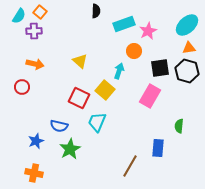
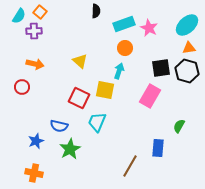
pink star: moved 1 px right, 3 px up; rotated 18 degrees counterclockwise
orange circle: moved 9 px left, 3 px up
black square: moved 1 px right
yellow square: rotated 30 degrees counterclockwise
green semicircle: rotated 24 degrees clockwise
